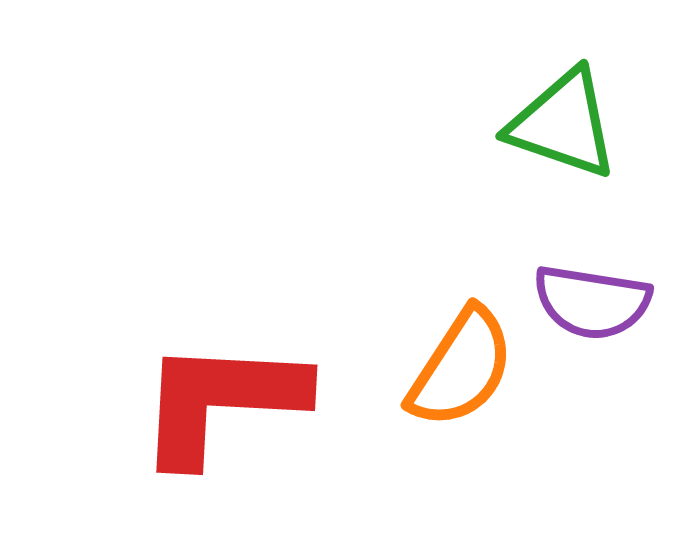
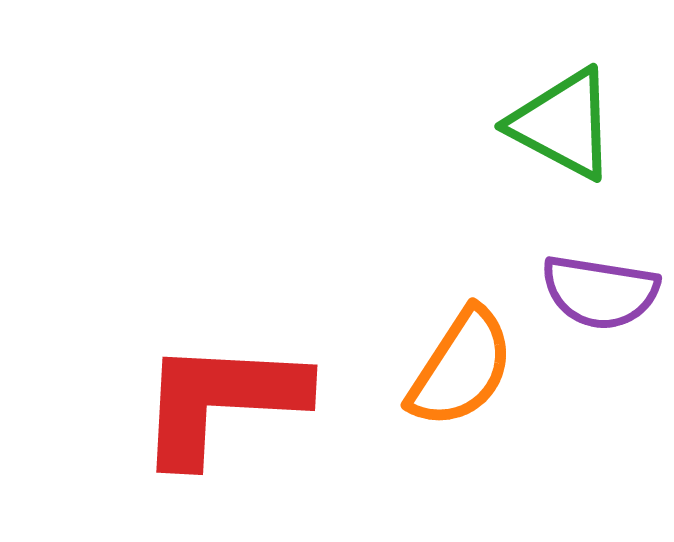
green triangle: rotated 9 degrees clockwise
purple semicircle: moved 8 px right, 10 px up
